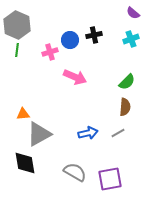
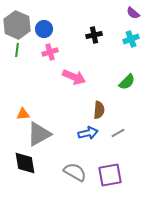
blue circle: moved 26 px left, 11 px up
pink arrow: moved 1 px left
brown semicircle: moved 26 px left, 3 px down
purple square: moved 4 px up
